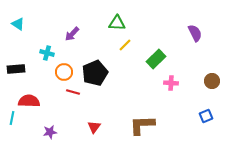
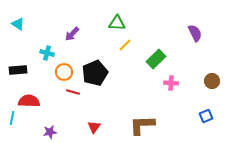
black rectangle: moved 2 px right, 1 px down
